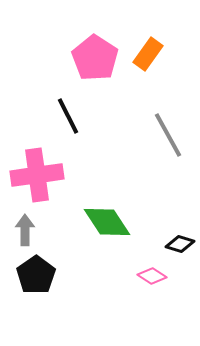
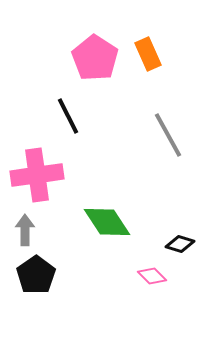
orange rectangle: rotated 60 degrees counterclockwise
pink diamond: rotated 12 degrees clockwise
